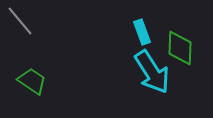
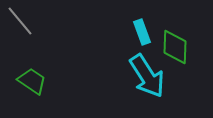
green diamond: moved 5 px left, 1 px up
cyan arrow: moved 5 px left, 4 px down
